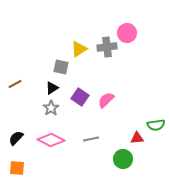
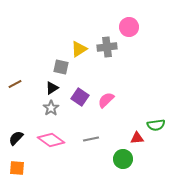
pink circle: moved 2 px right, 6 px up
pink diamond: rotated 8 degrees clockwise
